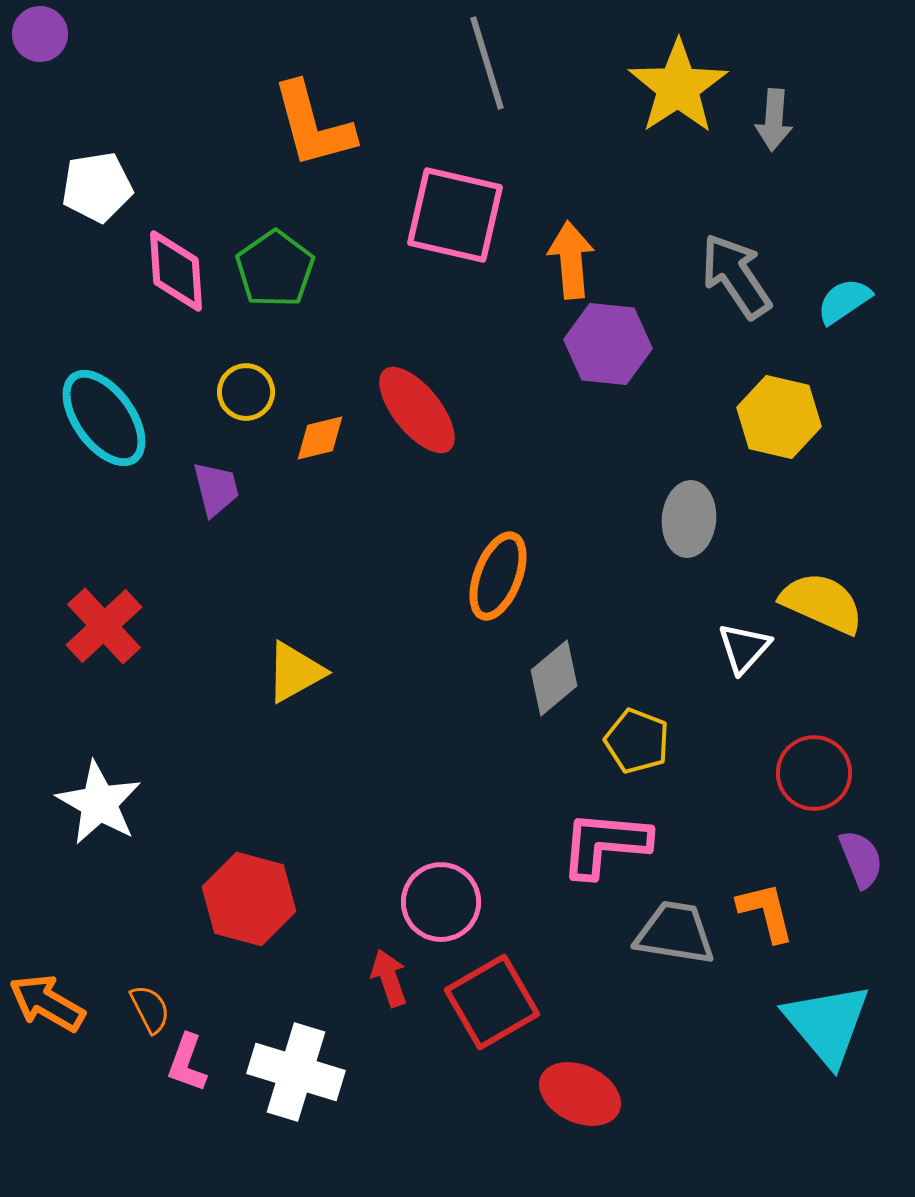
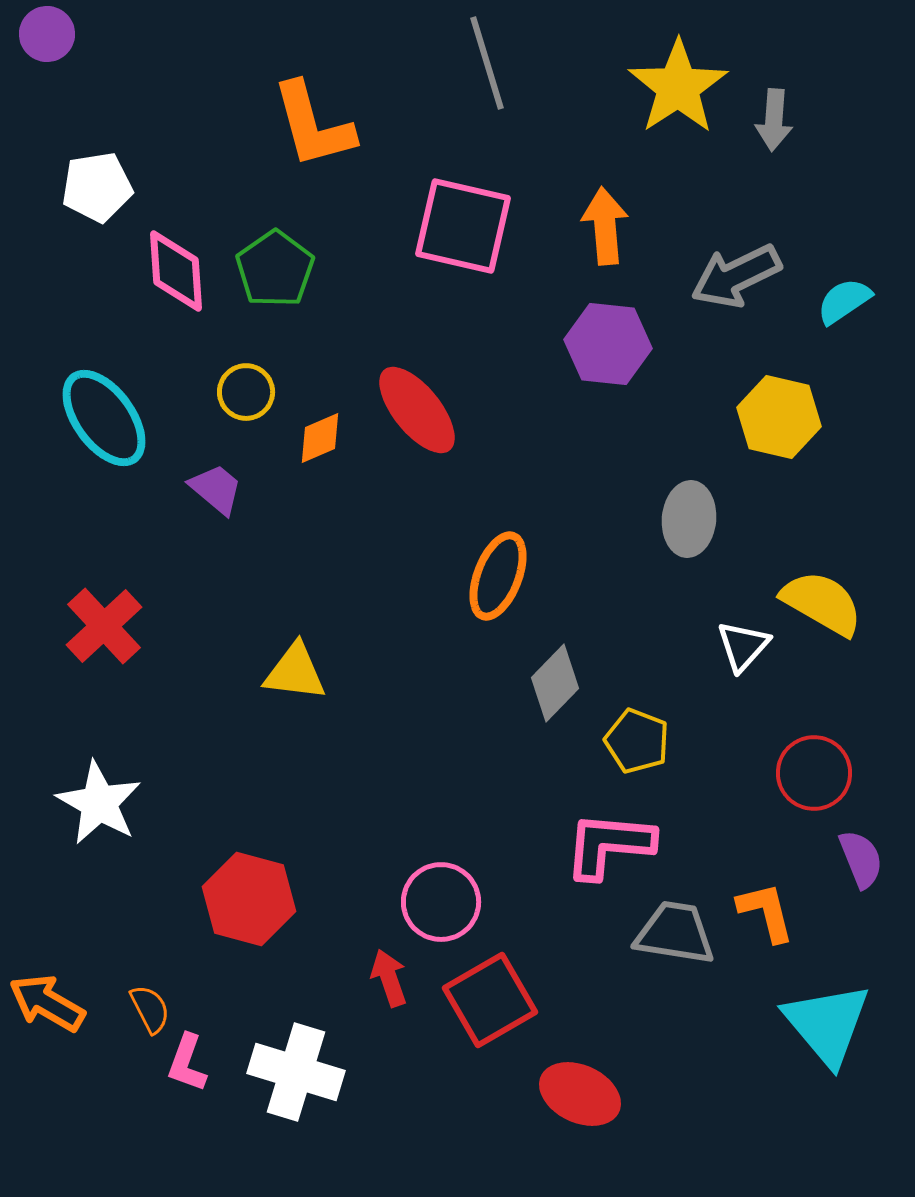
purple circle at (40, 34): moved 7 px right
pink square at (455, 215): moved 8 px right, 11 px down
orange arrow at (571, 260): moved 34 px right, 34 px up
gray arrow at (736, 276): rotated 82 degrees counterclockwise
orange diamond at (320, 438): rotated 10 degrees counterclockwise
purple trapezoid at (216, 489): rotated 36 degrees counterclockwise
yellow semicircle at (822, 603): rotated 6 degrees clockwise
white triangle at (744, 648): moved 1 px left, 2 px up
yellow triangle at (295, 672): rotated 36 degrees clockwise
gray diamond at (554, 678): moved 1 px right, 5 px down; rotated 6 degrees counterclockwise
pink L-shape at (605, 844): moved 4 px right, 1 px down
red square at (492, 1002): moved 2 px left, 2 px up
